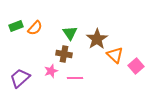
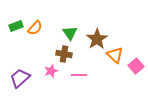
pink line: moved 4 px right, 3 px up
